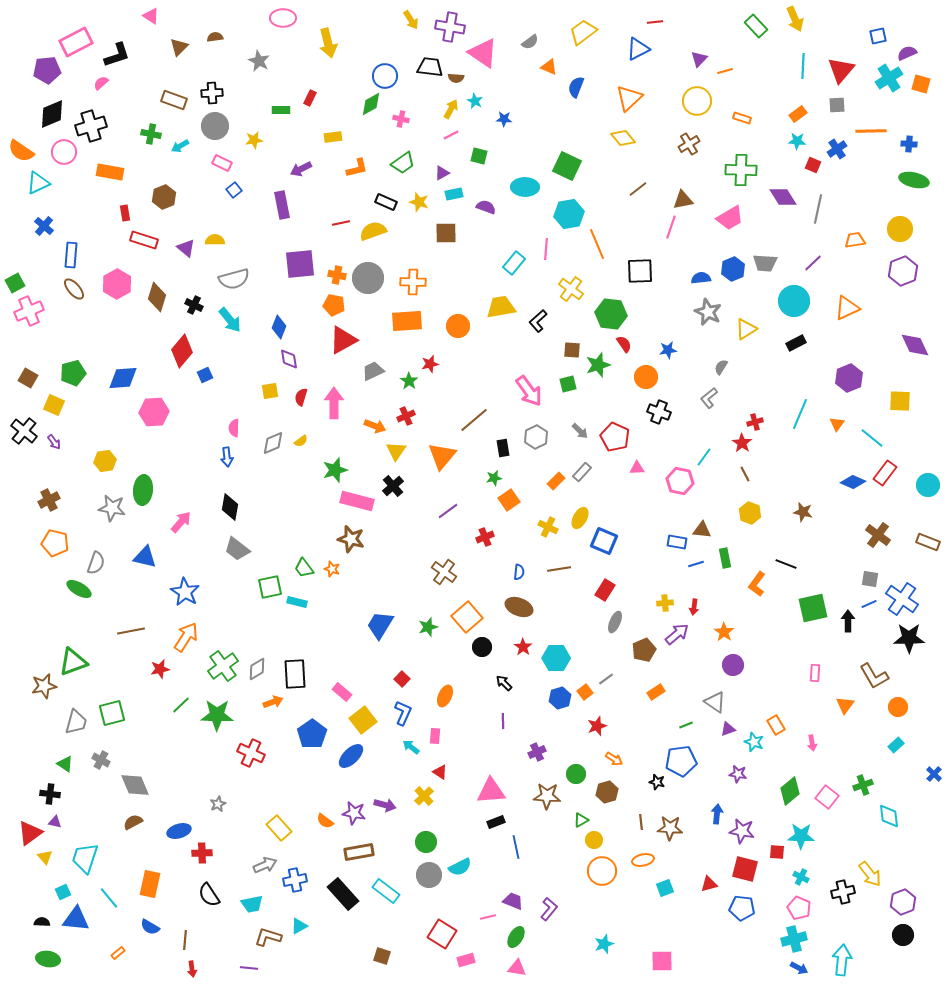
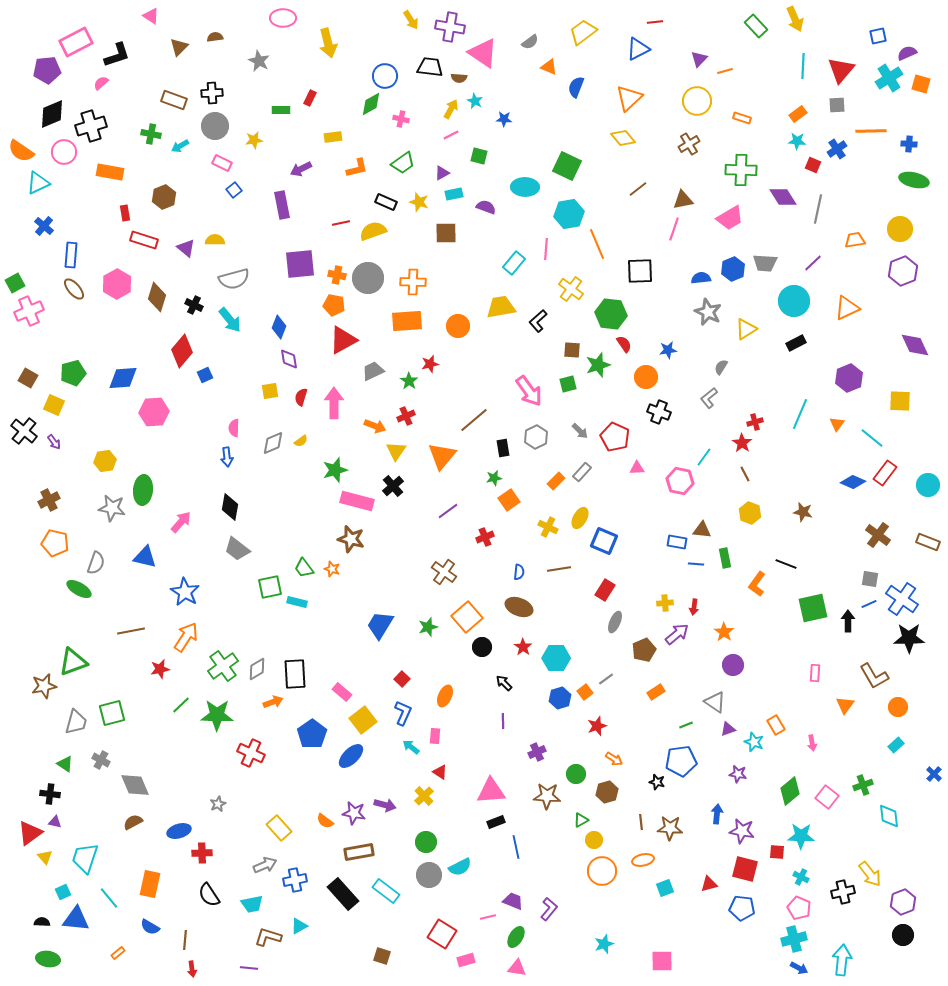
brown semicircle at (456, 78): moved 3 px right
pink line at (671, 227): moved 3 px right, 2 px down
blue line at (696, 564): rotated 21 degrees clockwise
